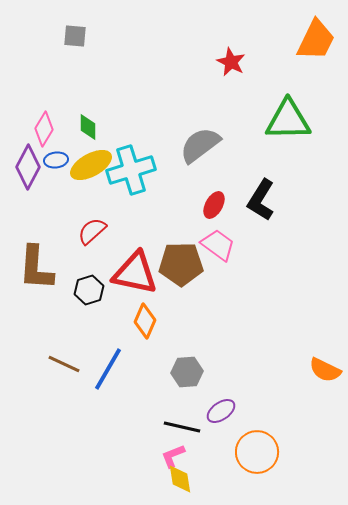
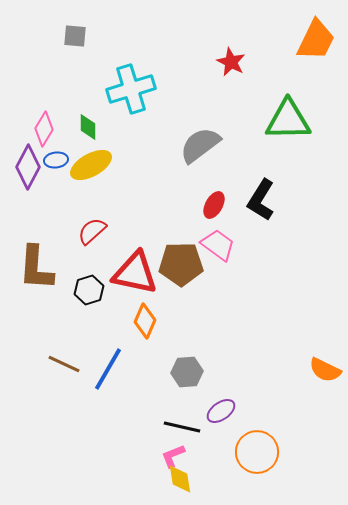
cyan cross: moved 81 px up
